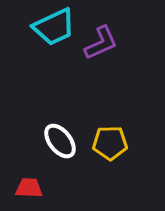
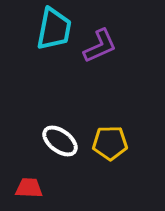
cyan trapezoid: moved 2 px down; rotated 54 degrees counterclockwise
purple L-shape: moved 1 px left, 3 px down
white ellipse: rotated 15 degrees counterclockwise
